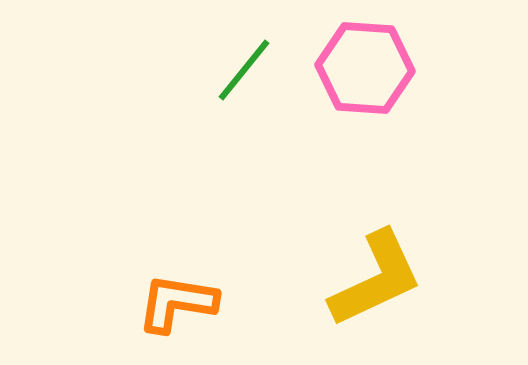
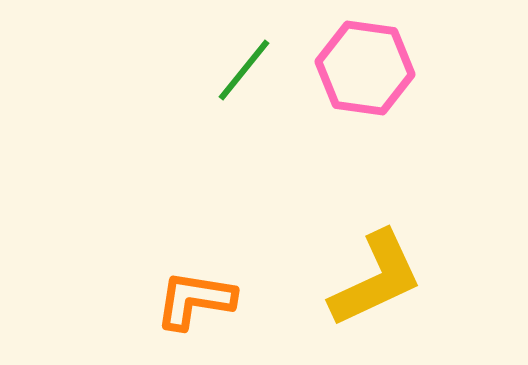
pink hexagon: rotated 4 degrees clockwise
orange L-shape: moved 18 px right, 3 px up
